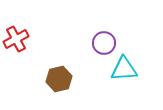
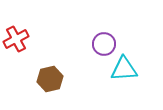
purple circle: moved 1 px down
brown hexagon: moved 9 px left
